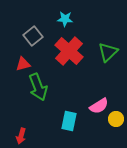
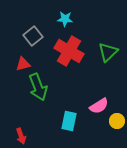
red cross: rotated 12 degrees counterclockwise
yellow circle: moved 1 px right, 2 px down
red arrow: rotated 35 degrees counterclockwise
